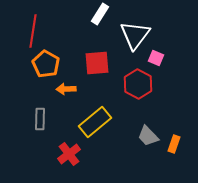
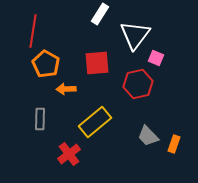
red hexagon: rotated 20 degrees clockwise
